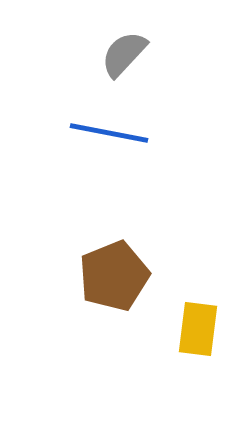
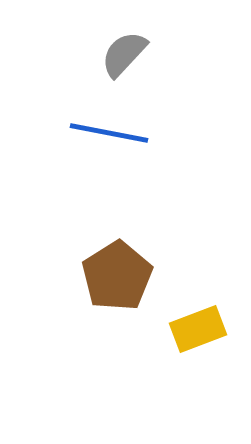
brown pentagon: moved 3 px right; rotated 10 degrees counterclockwise
yellow rectangle: rotated 62 degrees clockwise
